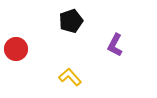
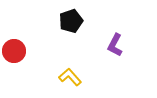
red circle: moved 2 px left, 2 px down
